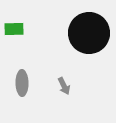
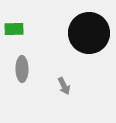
gray ellipse: moved 14 px up
